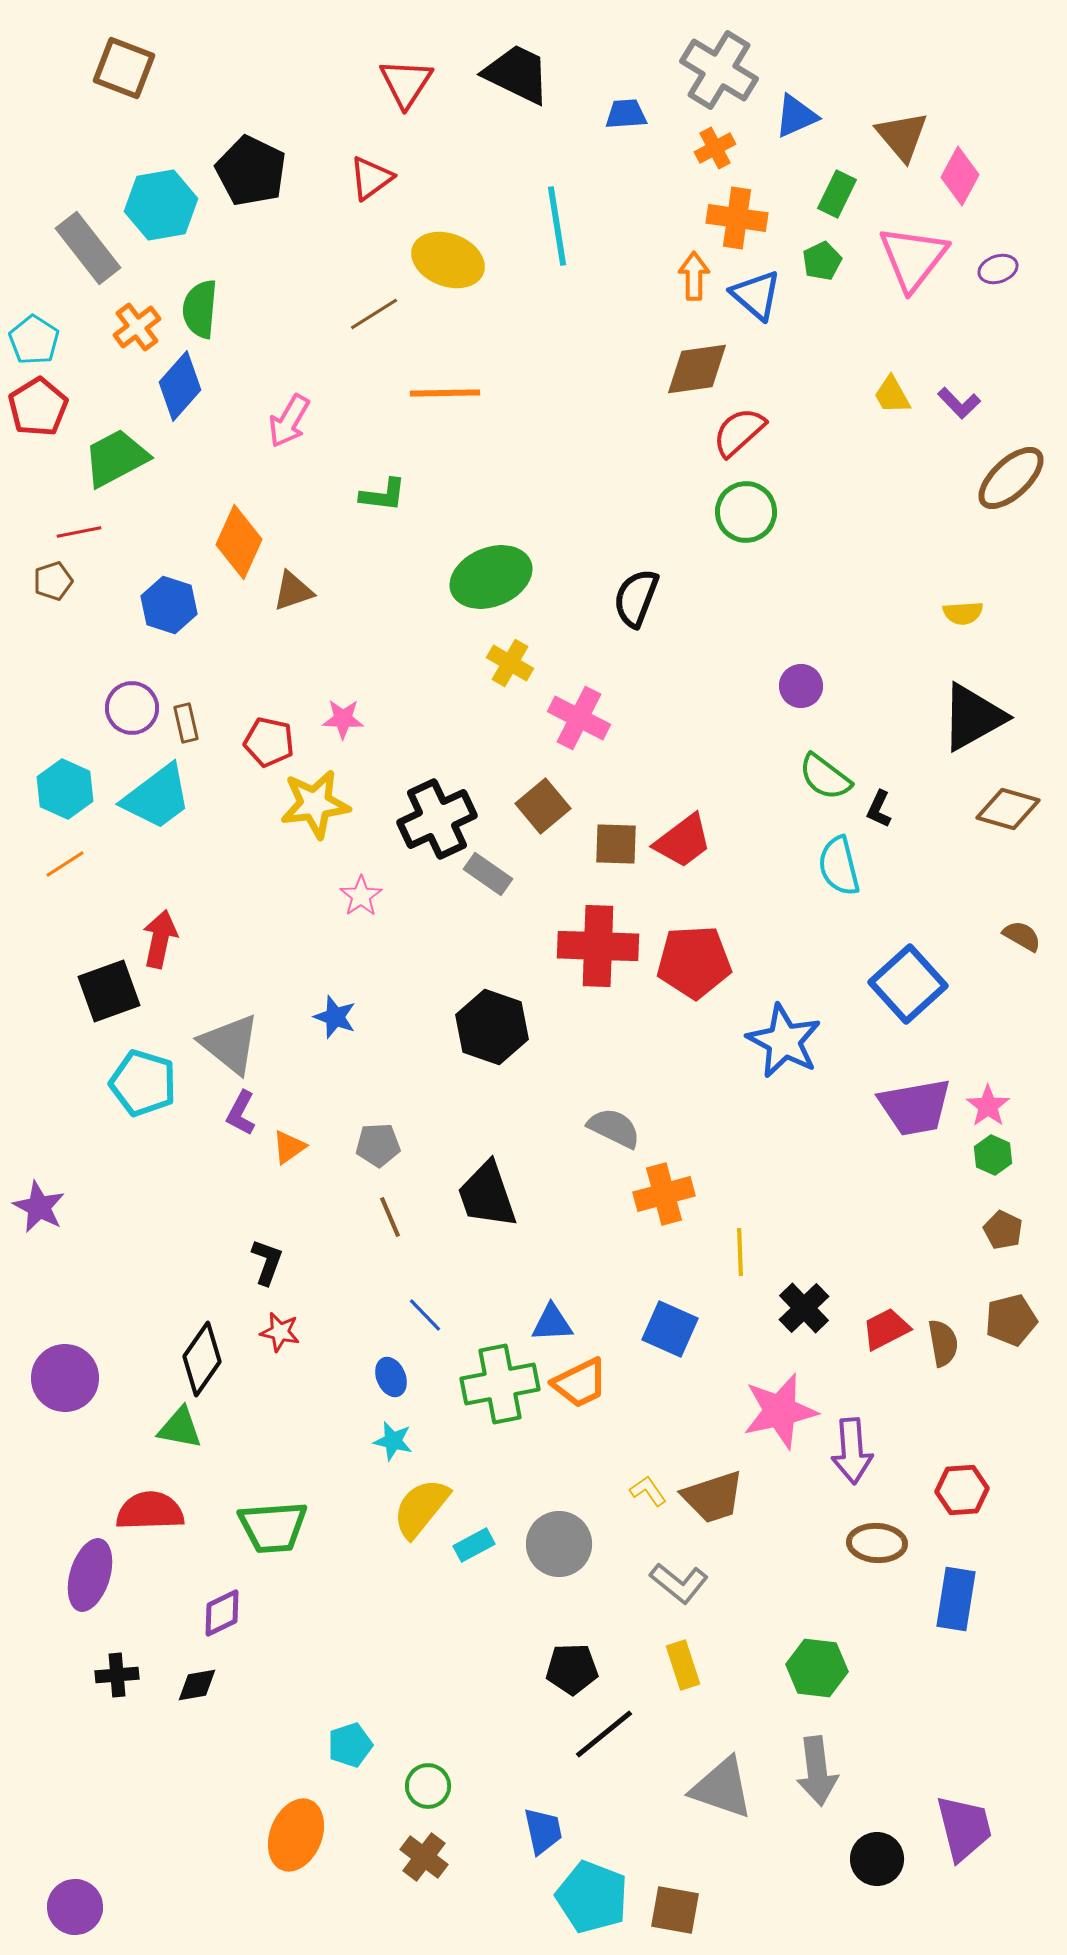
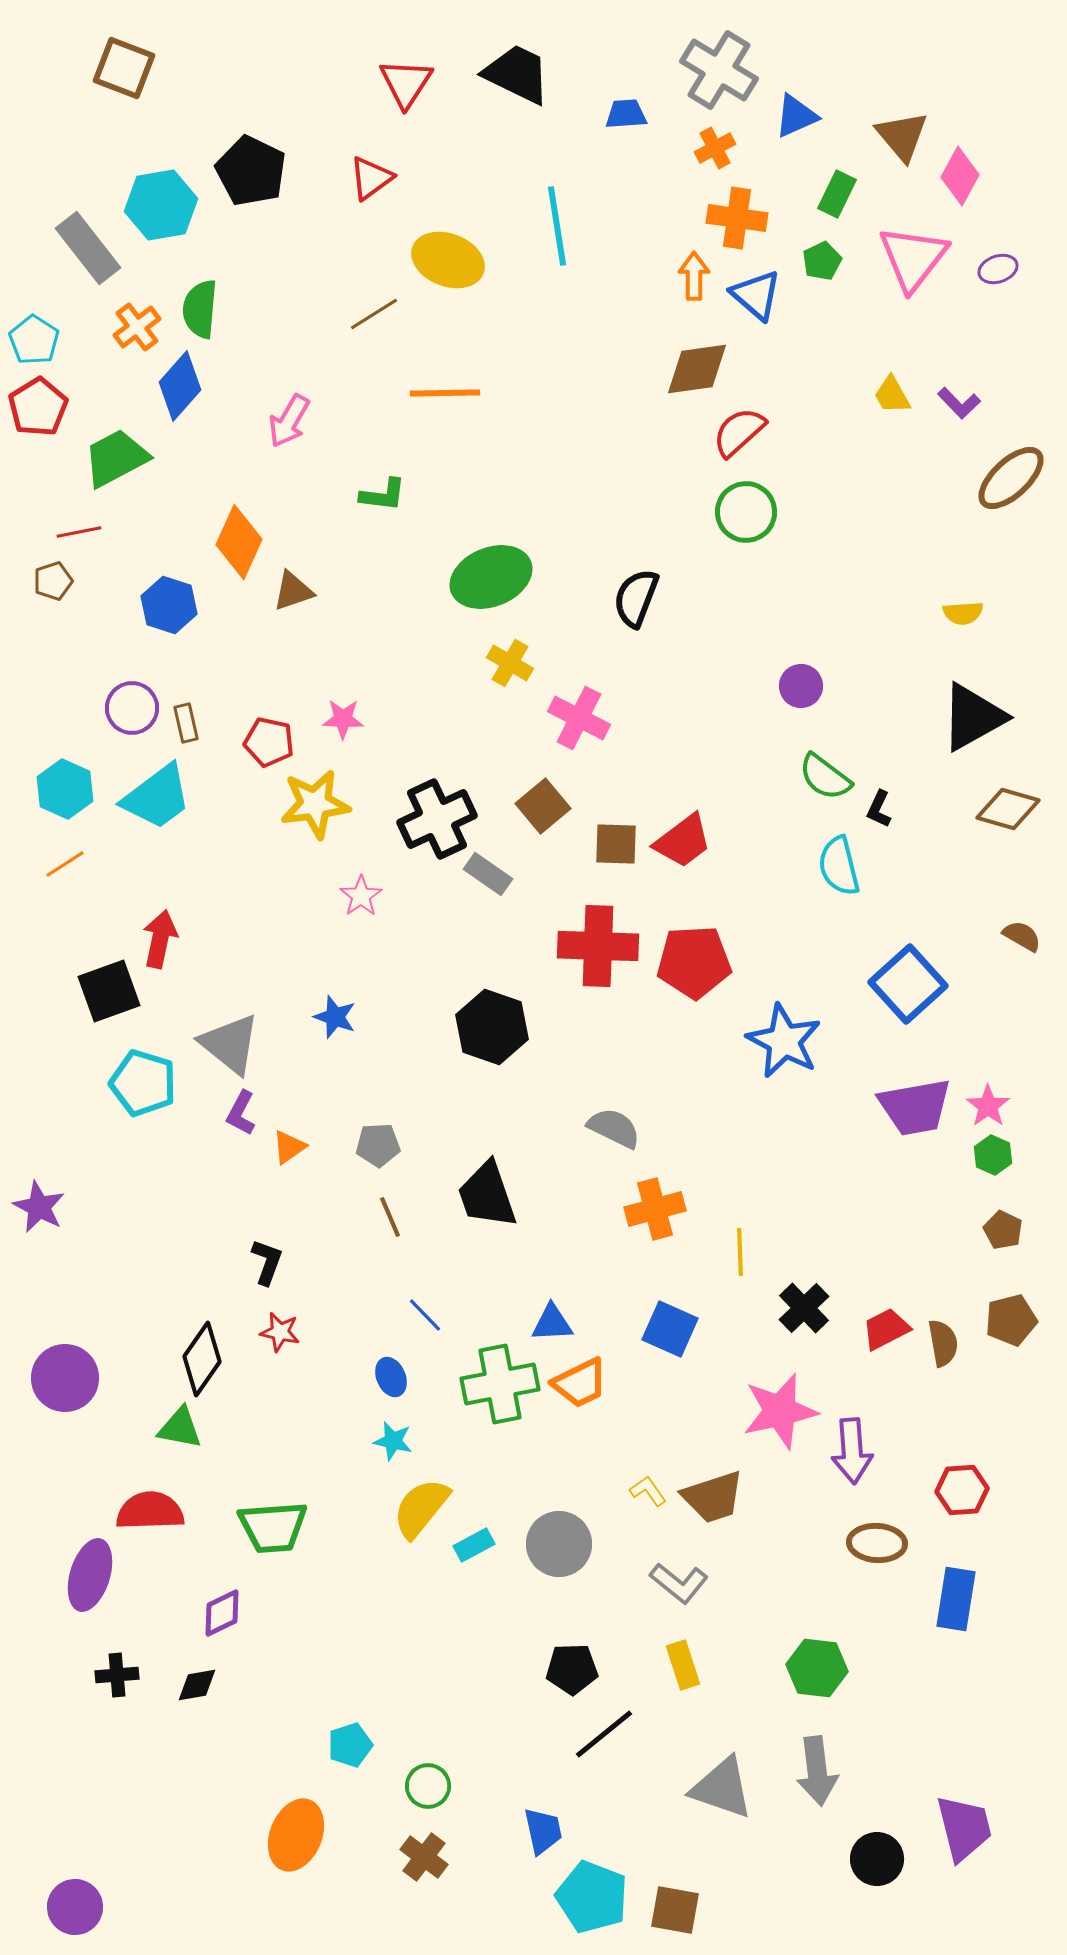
orange cross at (664, 1194): moved 9 px left, 15 px down
